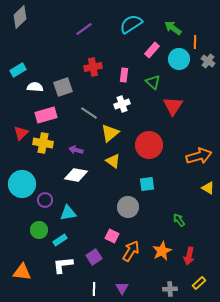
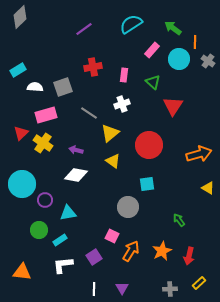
yellow cross at (43, 143): rotated 24 degrees clockwise
orange arrow at (199, 156): moved 2 px up
